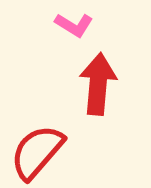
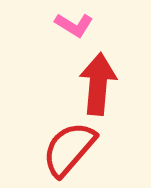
red semicircle: moved 32 px right, 3 px up
